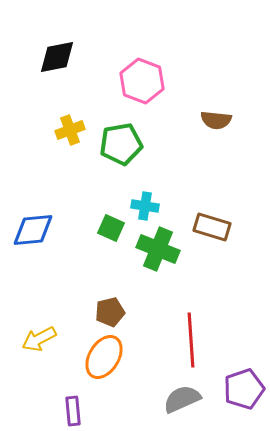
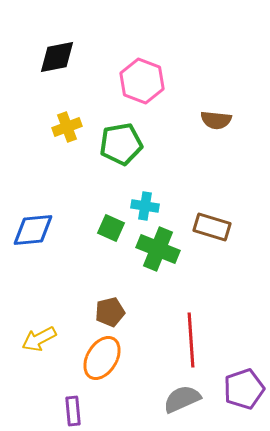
yellow cross: moved 3 px left, 3 px up
orange ellipse: moved 2 px left, 1 px down
